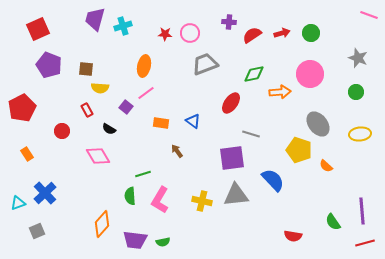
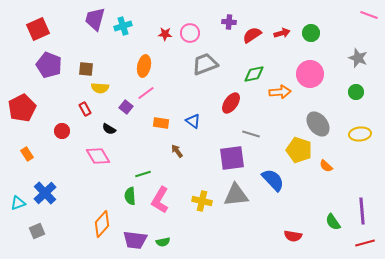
red rectangle at (87, 110): moved 2 px left, 1 px up
